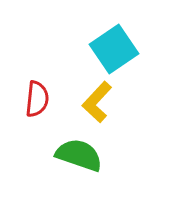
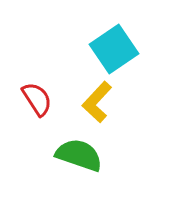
red semicircle: rotated 39 degrees counterclockwise
